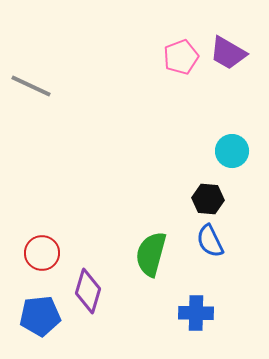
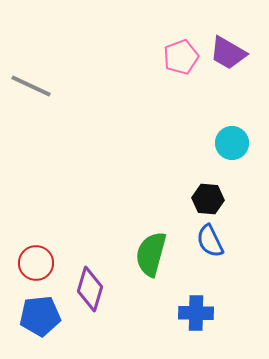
cyan circle: moved 8 px up
red circle: moved 6 px left, 10 px down
purple diamond: moved 2 px right, 2 px up
